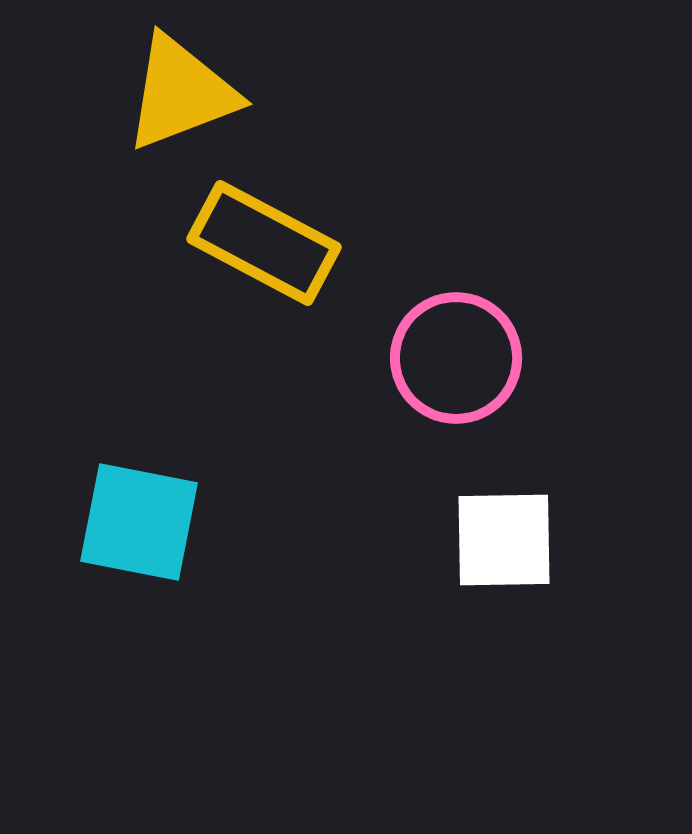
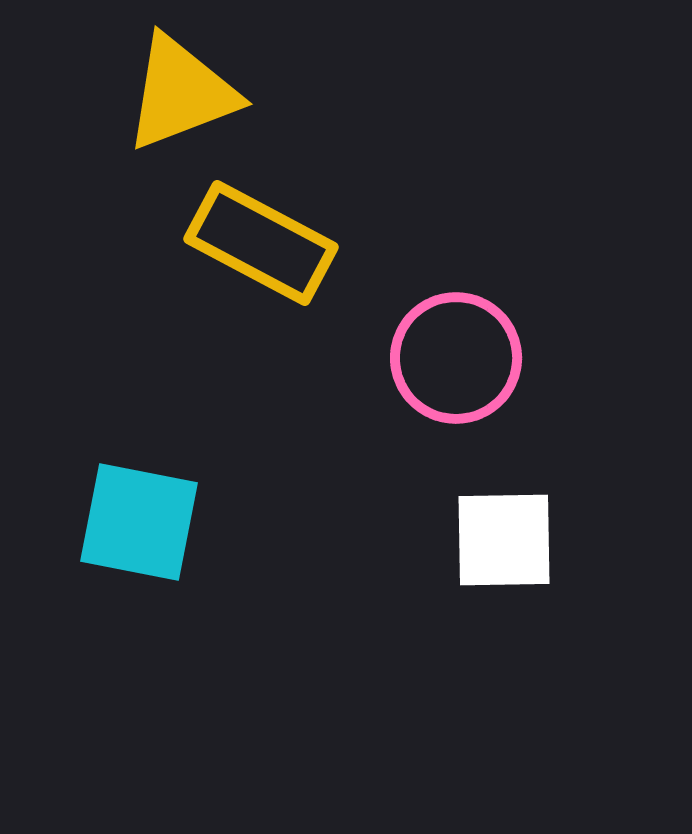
yellow rectangle: moved 3 px left
